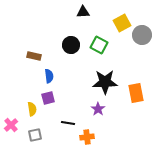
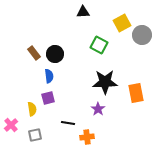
black circle: moved 16 px left, 9 px down
brown rectangle: moved 3 px up; rotated 40 degrees clockwise
